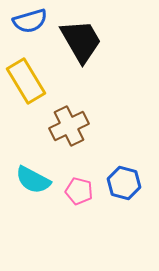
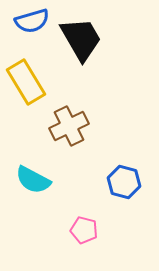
blue semicircle: moved 2 px right
black trapezoid: moved 2 px up
yellow rectangle: moved 1 px down
blue hexagon: moved 1 px up
pink pentagon: moved 5 px right, 39 px down
